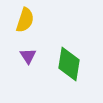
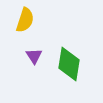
purple triangle: moved 6 px right
